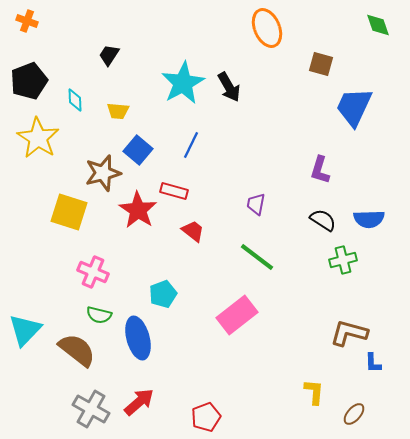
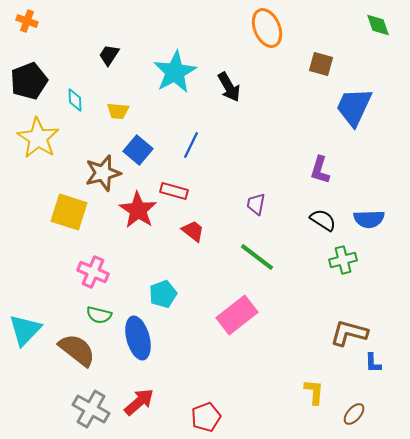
cyan star: moved 8 px left, 11 px up
